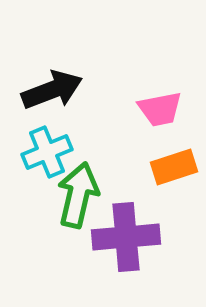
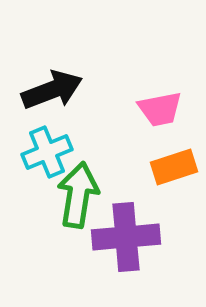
green arrow: rotated 4 degrees counterclockwise
